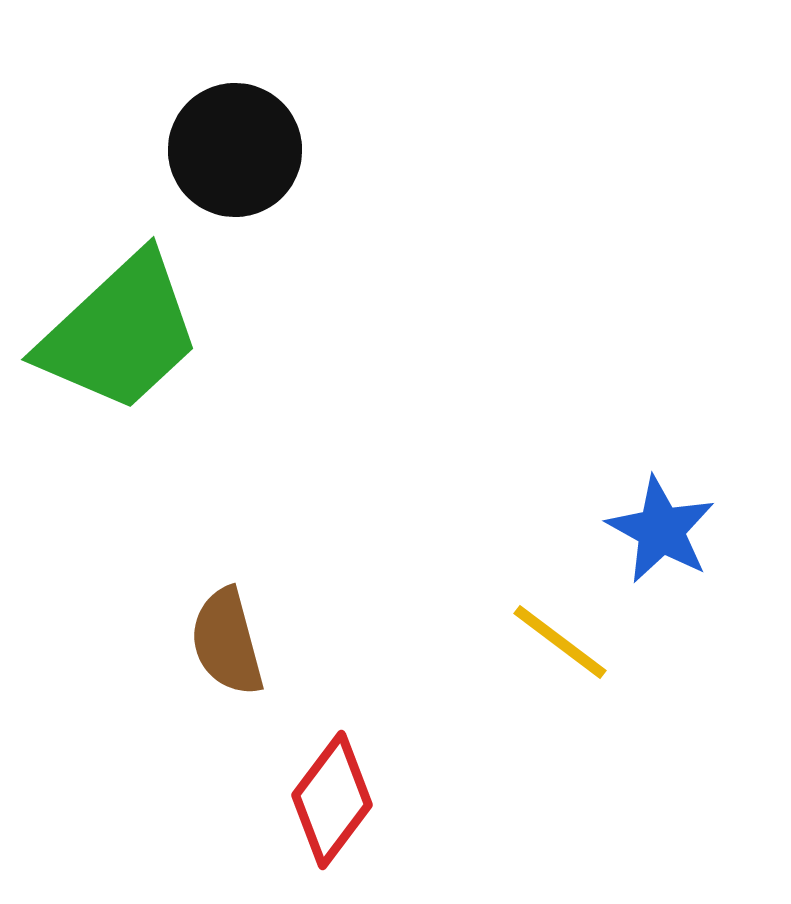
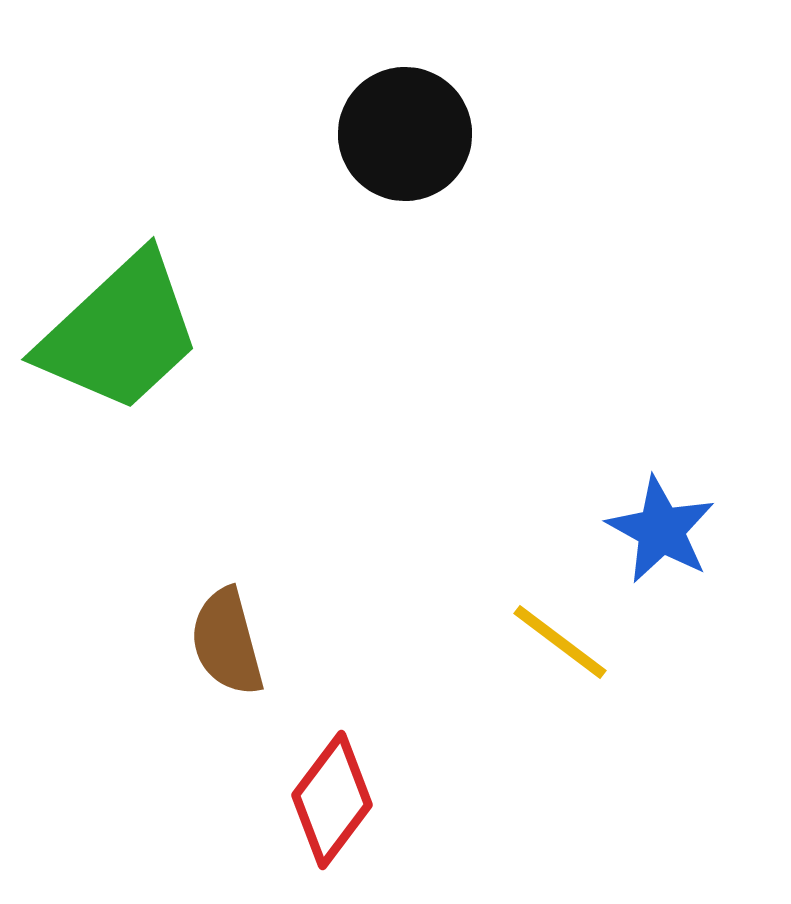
black circle: moved 170 px right, 16 px up
